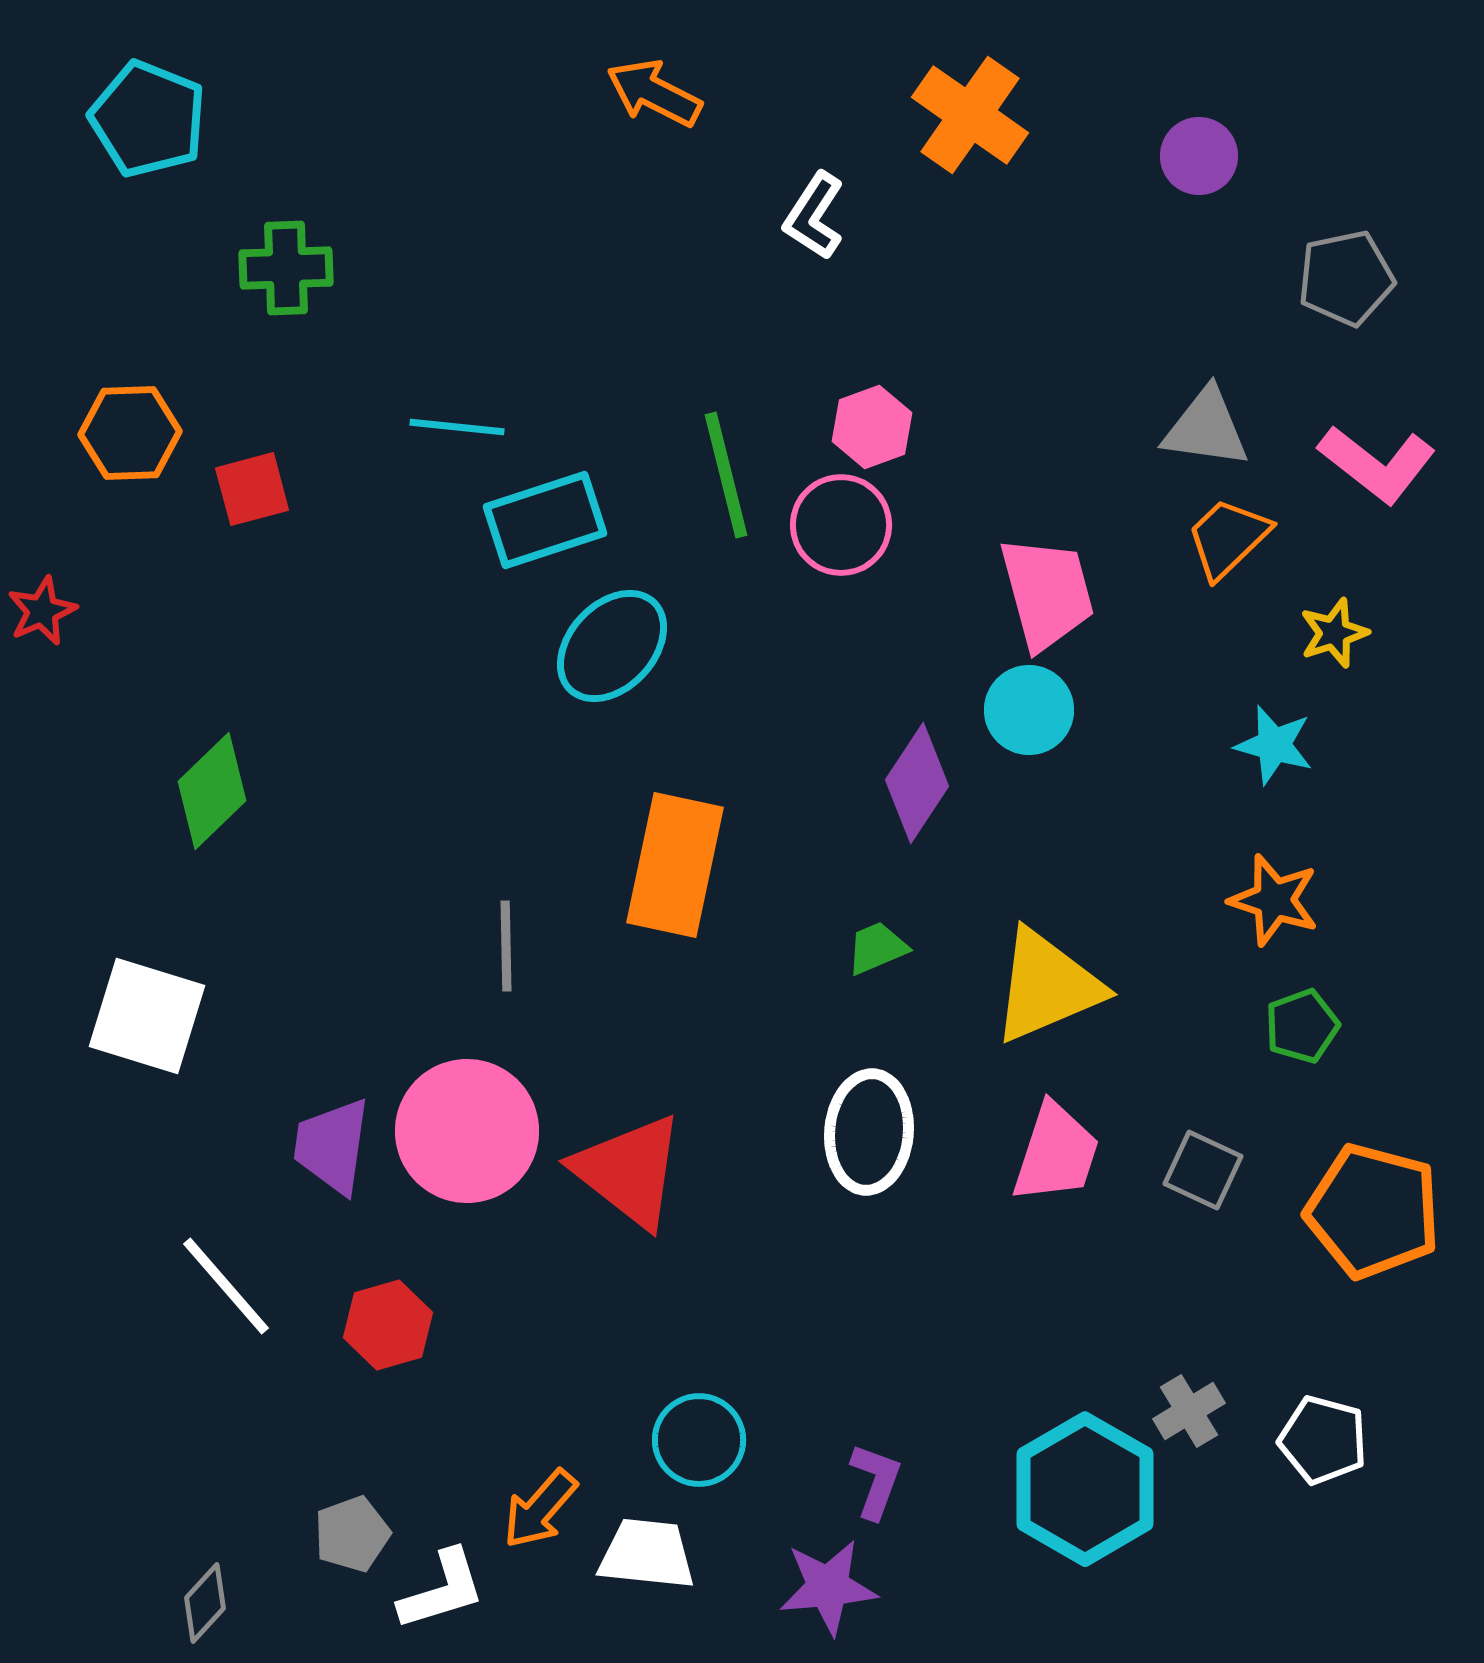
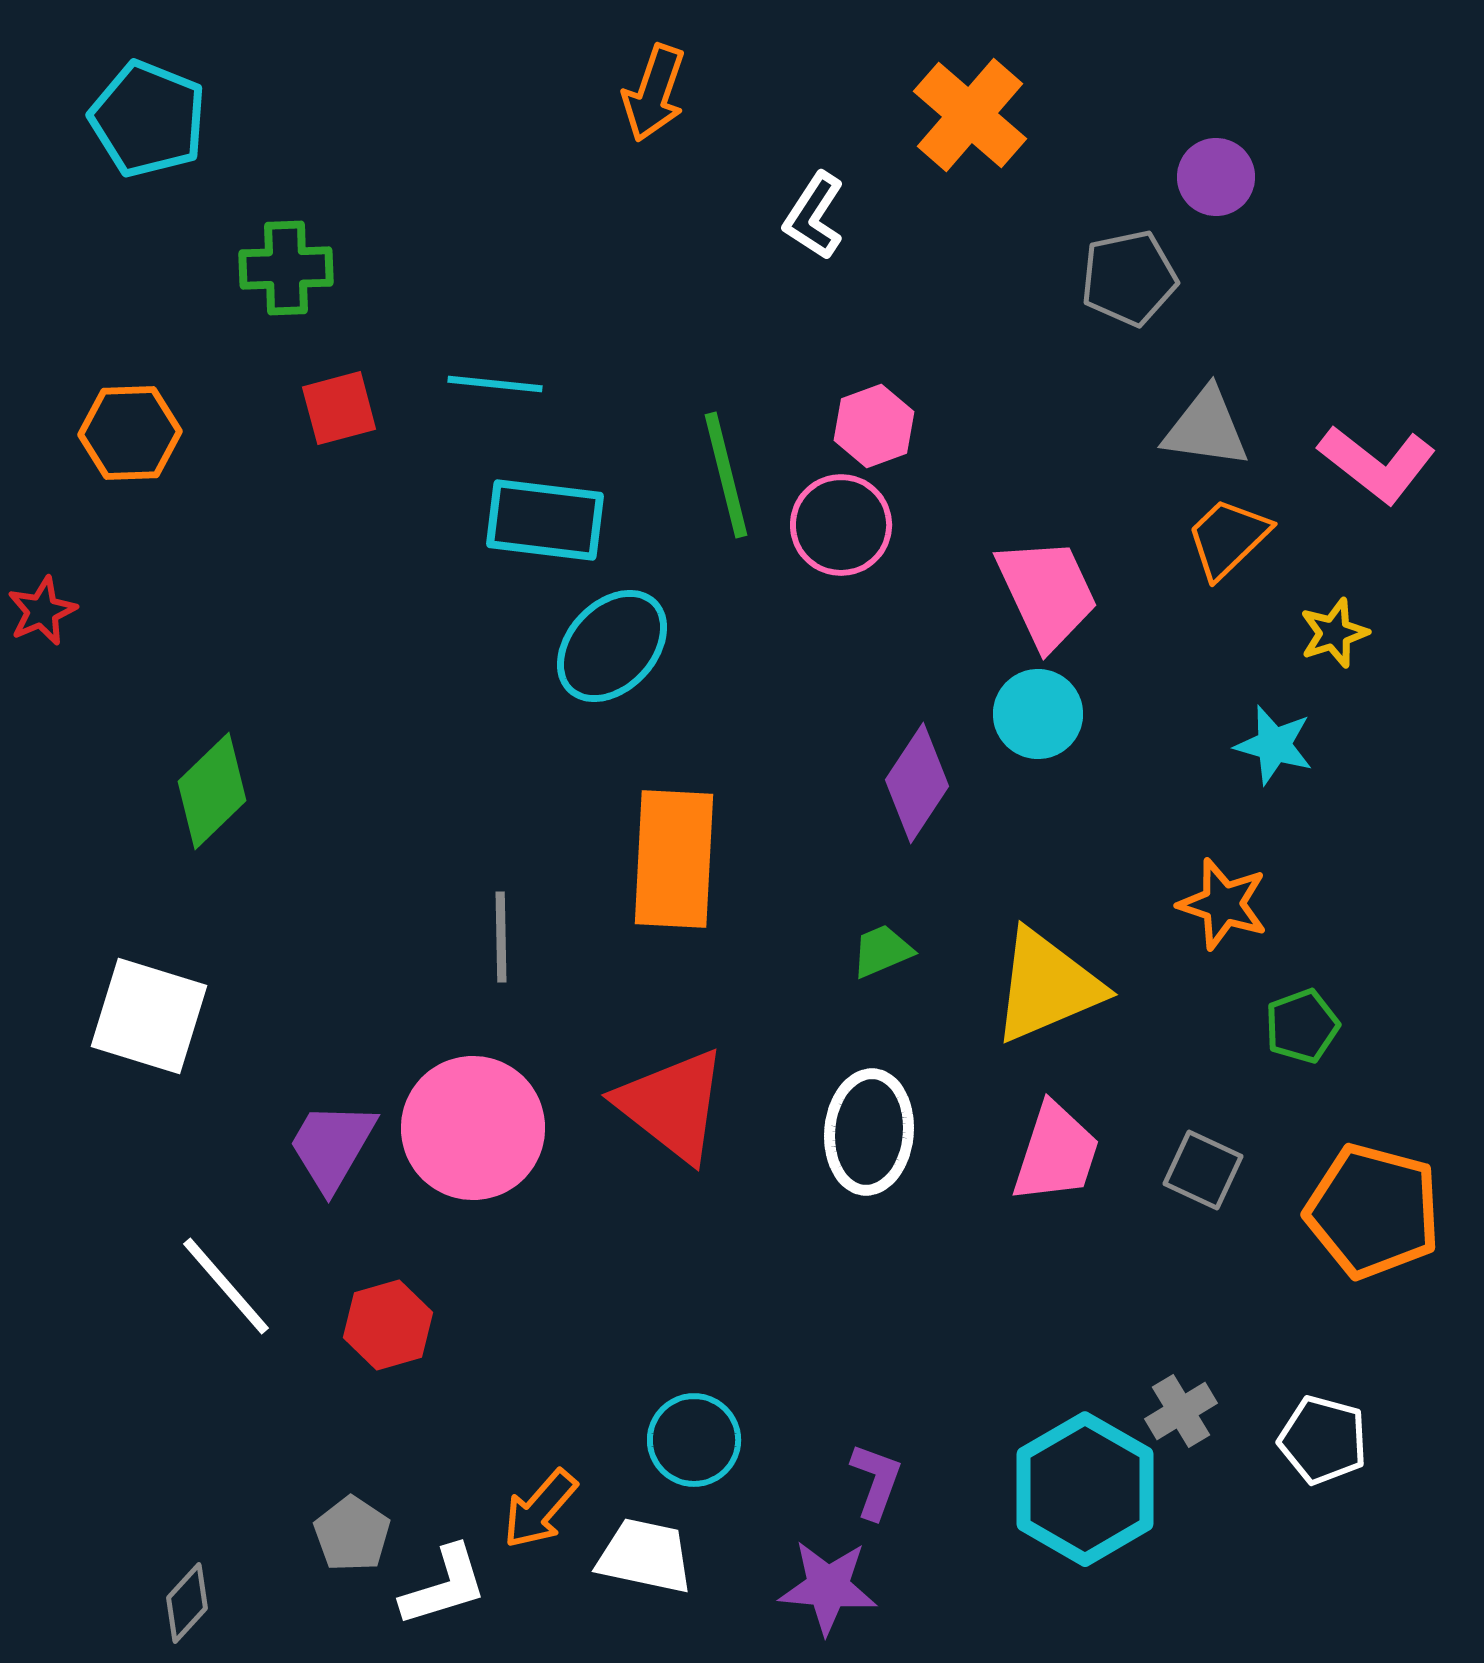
orange arrow at (654, 93): rotated 98 degrees counterclockwise
orange cross at (970, 115): rotated 6 degrees clockwise
purple circle at (1199, 156): moved 17 px right, 21 px down
gray pentagon at (1346, 278): moved 217 px left
cyan line at (457, 427): moved 38 px right, 43 px up
pink hexagon at (872, 427): moved 2 px right, 1 px up
red square at (252, 489): moved 87 px right, 81 px up
cyan rectangle at (545, 520): rotated 25 degrees clockwise
pink trapezoid at (1047, 593): rotated 10 degrees counterclockwise
cyan circle at (1029, 710): moved 9 px right, 4 px down
orange rectangle at (675, 865): moved 1 px left, 6 px up; rotated 9 degrees counterclockwise
orange star at (1274, 900): moved 51 px left, 4 px down
gray line at (506, 946): moved 5 px left, 9 px up
green trapezoid at (877, 948): moved 5 px right, 3 px down
white square at (147, 1016): moved 2 px right
pink circle at (467, 1131): moved 6 px right, 3 px up
purple trapezoid at (332, 1146): rotated 22 degrees clockwise
red triangle at (629, 1171): moved 43 px right, 66 px up
gray cross at (1189, 1411): moved 8 px left
cyan circle at (699, 1440): moved 5 px left
gray pentagon at (352, 1534): rotated 18 degrees counterclockwise
white trapezoid at (647, 1554): moved 2 px left, 2 px down; rotated 6 degrees clockwise
purple star at (828, 1587): rotated 10 degrees clockwise
white L-shape at (442, 1590): moved 2 px right, 4 px up
gray diamond at (205, 1603): moved 18 px left
